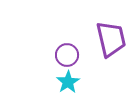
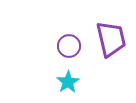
purple circle: moved 2 px right, 9 px up
